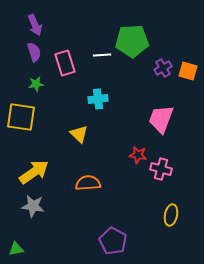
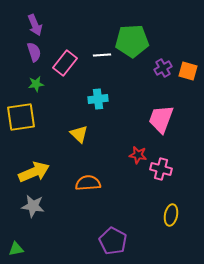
pink rectangle: rotated 55 degrees clockwise
yellow square: rotated 16 degrees counterclockwise
yellow arrow: rotated 12 degrees clockwise
